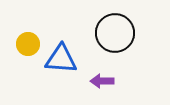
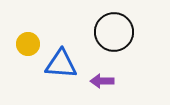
black circle: moved 1 px left, 1 px up
blue triangle: moved 5 px down
